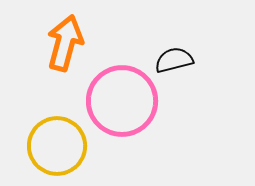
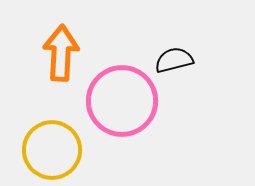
orange arrow: moved 4 px left, 10 px down; rotated 12 degrees counterclockwise
yellow circle: moved 5 px left, 4 px down
